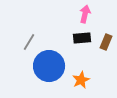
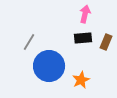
black rectangle: moved 1 px right
